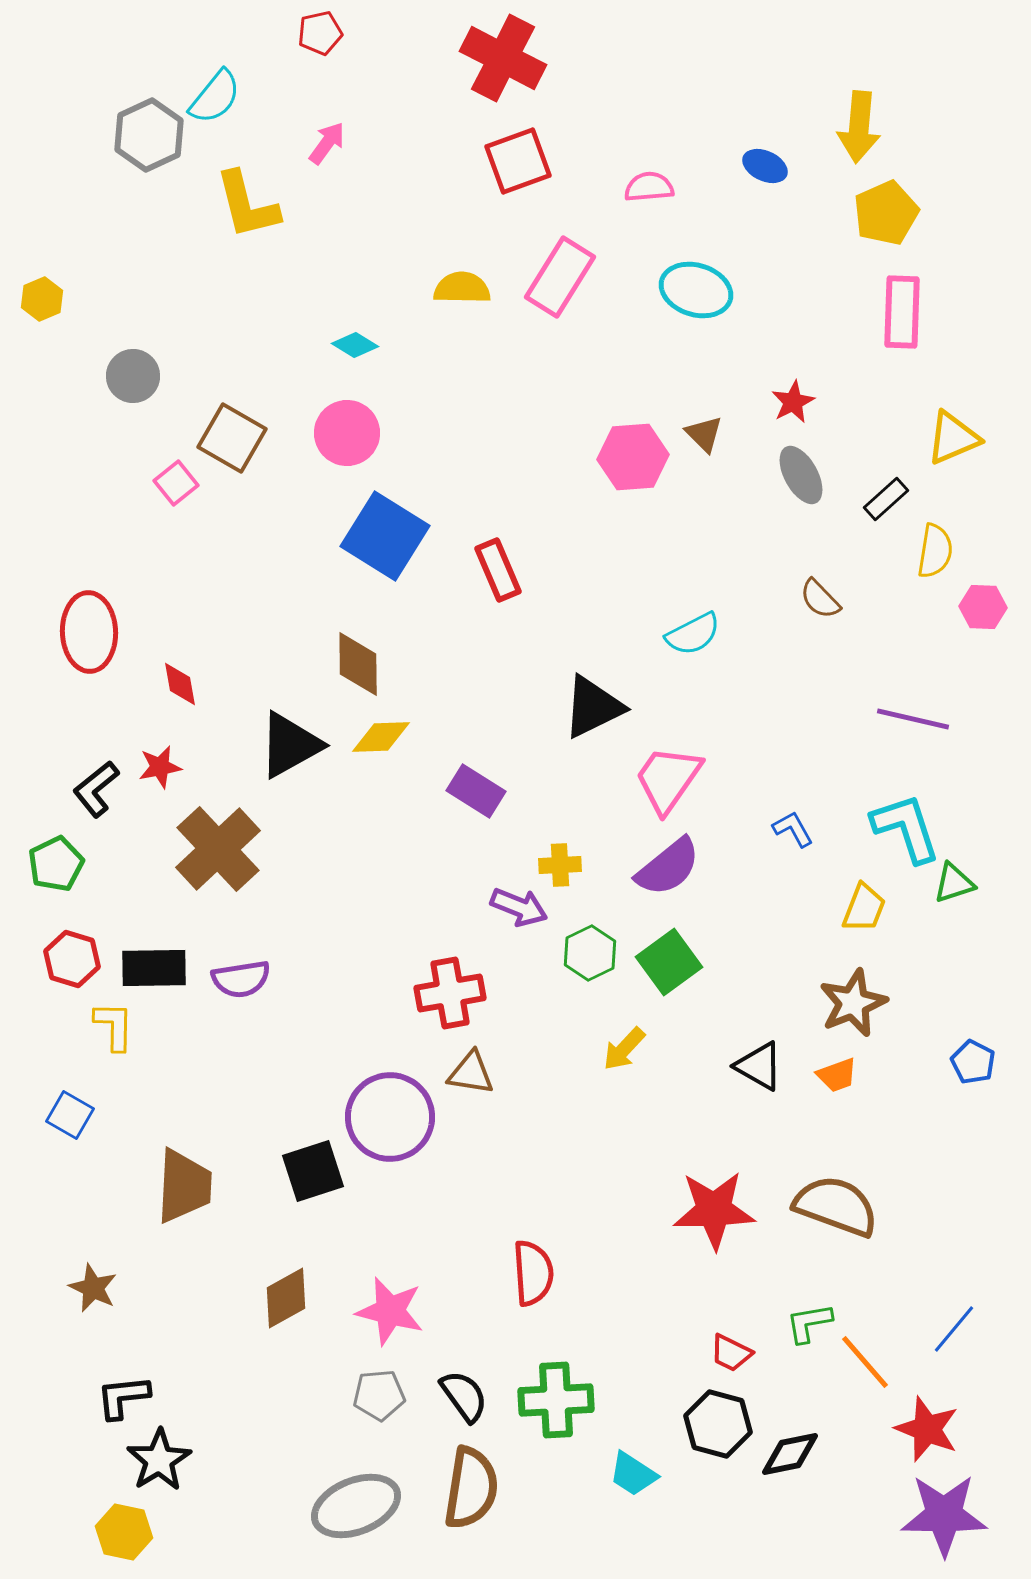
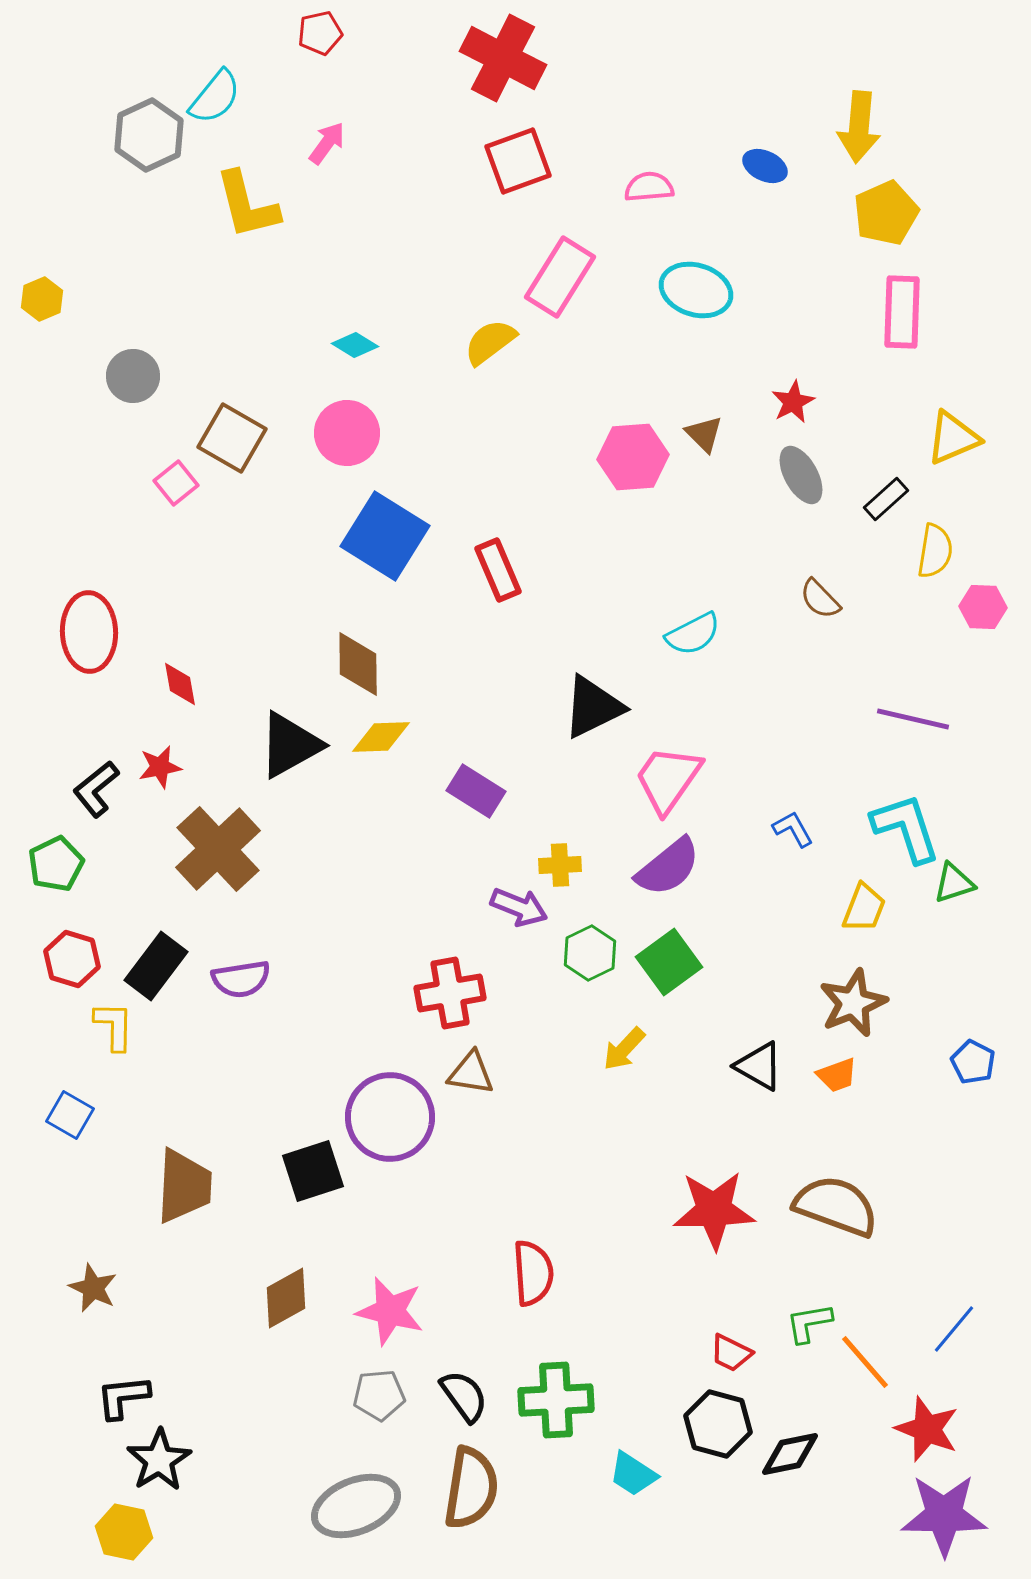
yellow semicircle at (462, 288): moved 28 px right, 54 px down; rotated 38 degrees counterclockwise
black rectangle at (154, 968): moved 2 px right, 2 px up; rotated 52 degrees counterclockwise
